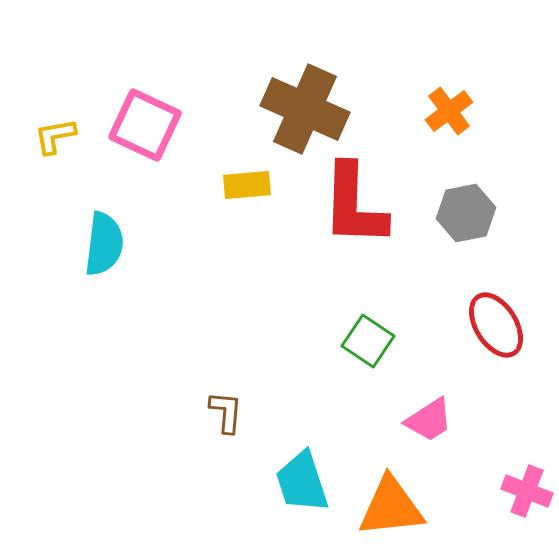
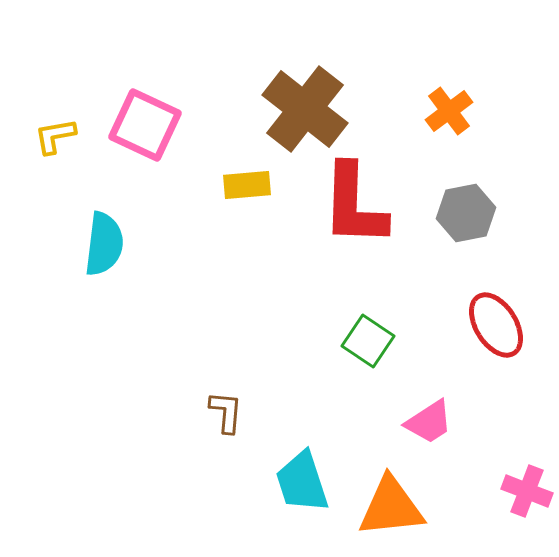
brown cross: rotated 14 degrees clockwise
pink trapezoid: moved 2 px down
